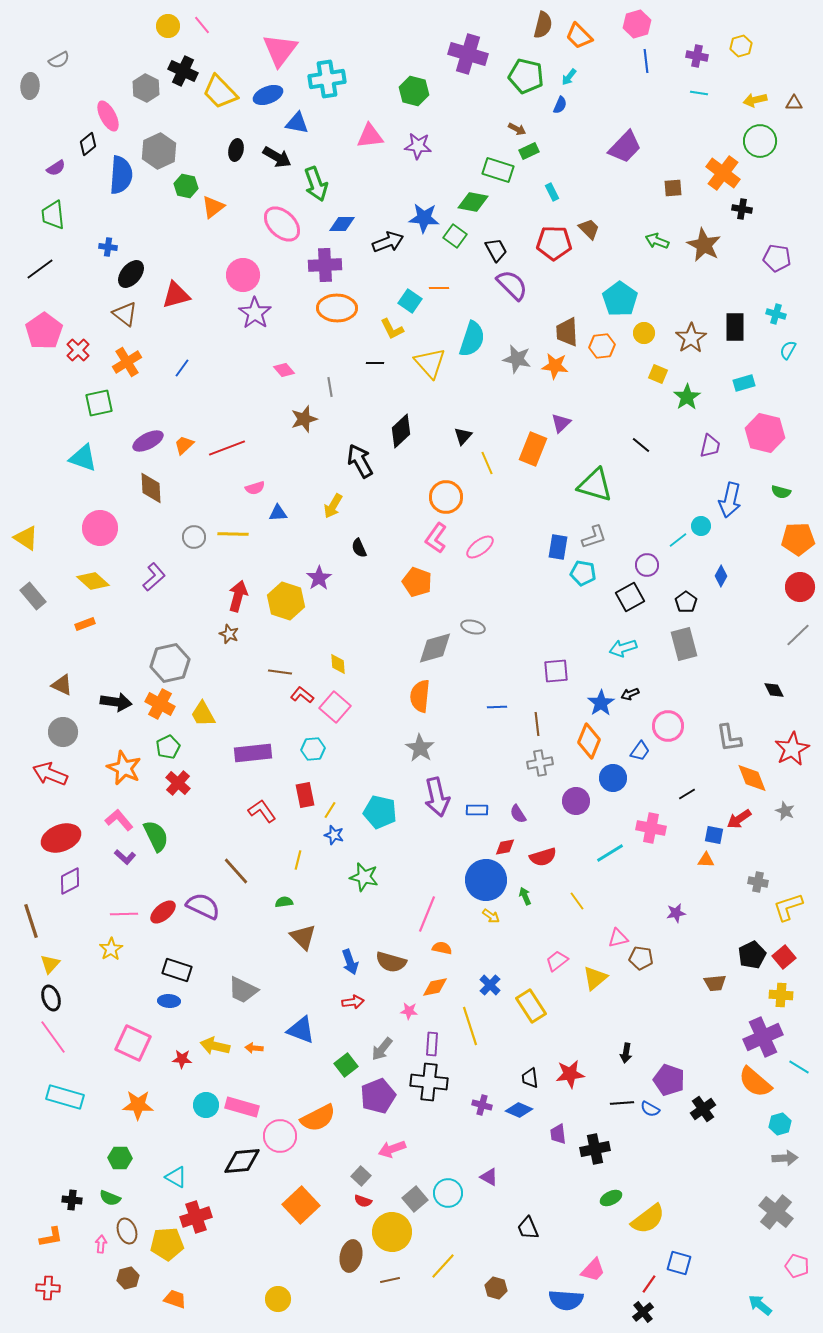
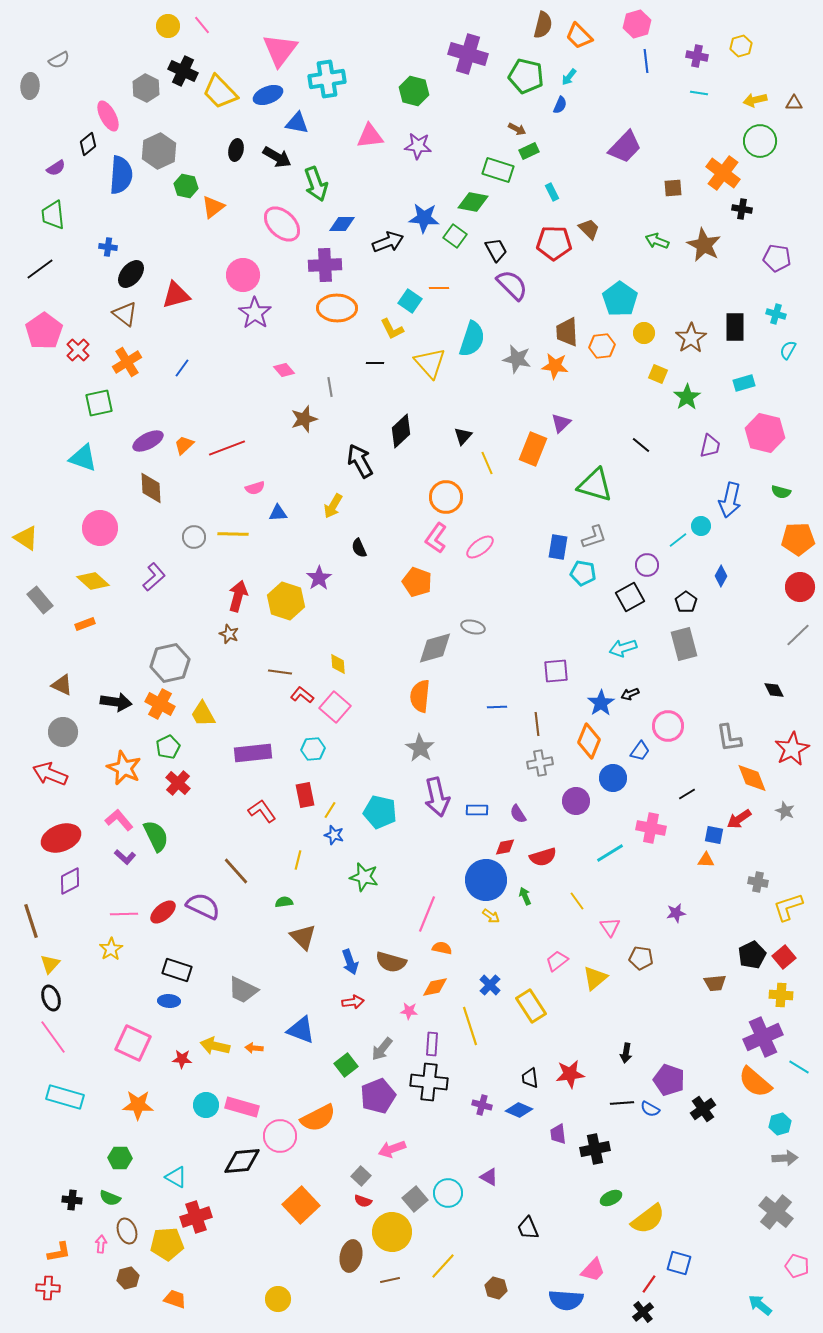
gray rectangle at (33, 596): moved 7 px right, 4 px down
pink triangle at (618, 938): moved 8 px left, 11 px up; rotated 50 degrees counterclockwise
orange L-shape at (51, 1237): moved 8 px right, 15 px down
